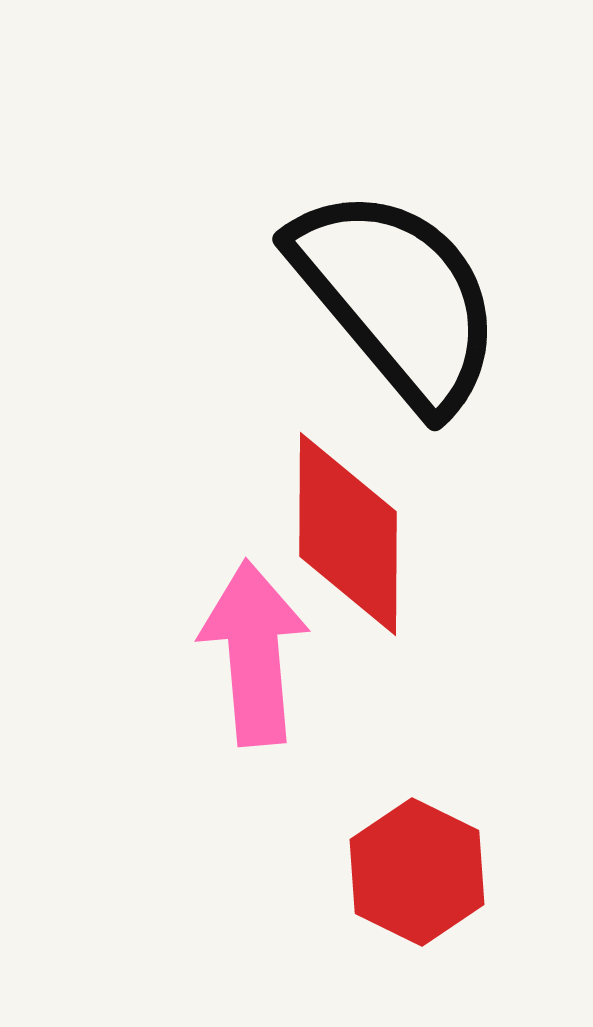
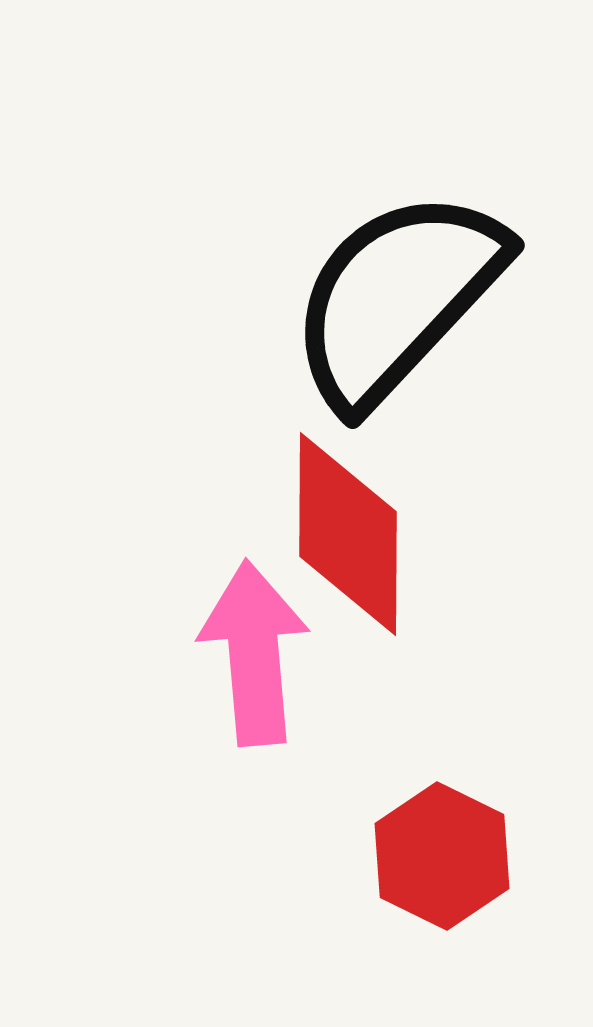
black semicircle: rotated 97 degrees counterclockwise
red hexagon: moved 25 px right, 16 px up
